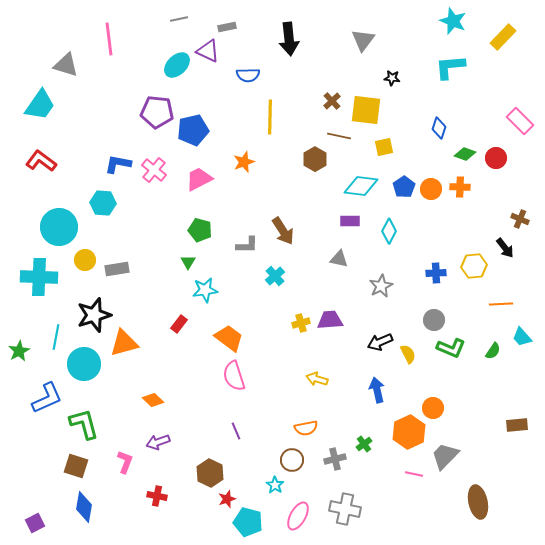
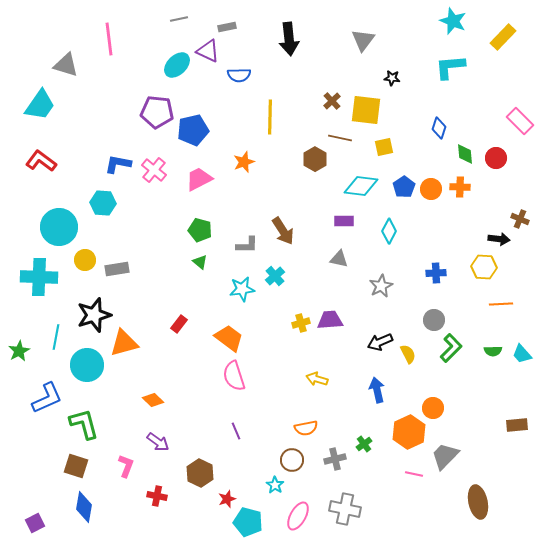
blue semicircle at (248, 75): moved 9 px left
brown line at (339, 136): moved 1 px right, 2 px down
green diamond at (465, 154): rotated 65 degrees clockwise
purple rectangle at (350, 221): moved 6 px left
black arrow at (505, 248): moved 6 px left, 9 px up; rotated 45 degrees counterclockwise
green triangle at (188, 262): moved 12 px right; rotated 21 degrees counterclockwise
yellow hexagon at (474, 266): moved 10 px right, 1 px down; rotated 10 degrees clockwise
cyan star at (205, 290): moved 37 px right, 1 px up
cyan trapezoid at (522, 337): moved 17 px down
green L-shape at (451, 348): rotated 68 degrees counterclockwise
green semicircle at (493, 351): rotated 54 degrees clockwise
cyan circle at (84, 364): moved 3 px right, 1 px down
purple arrow at (158, 442): rotated 125 degrees counterclockwise
pink L-shape at (125, 462): moved 1 px right, 4 px down
brown hexagon at (210, 473): moved 10 px left
